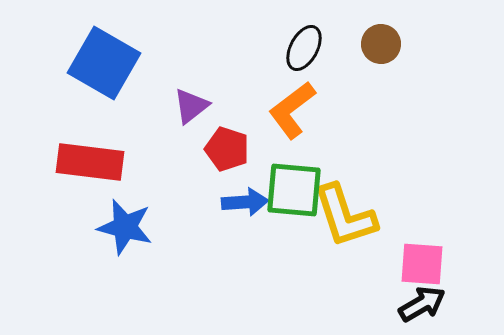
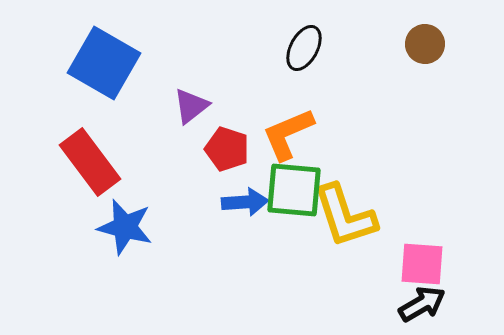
brown circle: moved 44 px right
orange L-shape: moved 4 px left, 24 px down; rotated 14 degrees clockwise
red rectangle: rotated 46 degrees clockwise
